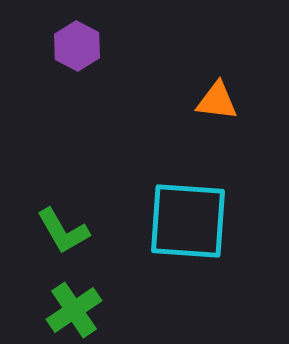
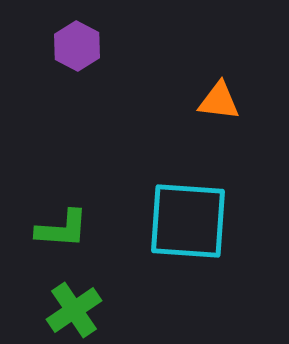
orange triangle: moved 2 px right
green L-shape: moved 1 px left, 2 px up; rotated 56 degrees counterclockwise
